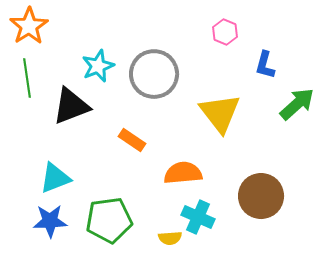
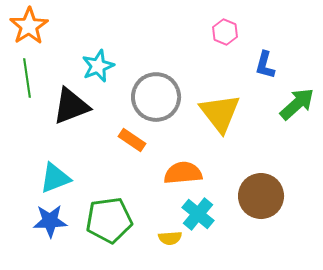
gray circle: moved 2 px right, 23 px down
cyan cross: moved 3 px up; rotated 16 degrees clockwise
